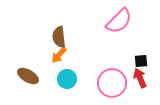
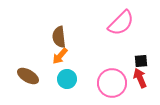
pink semicircle: moved 2 px right, 2 px down
orange arrow: moved 1 px right, 1 px down
